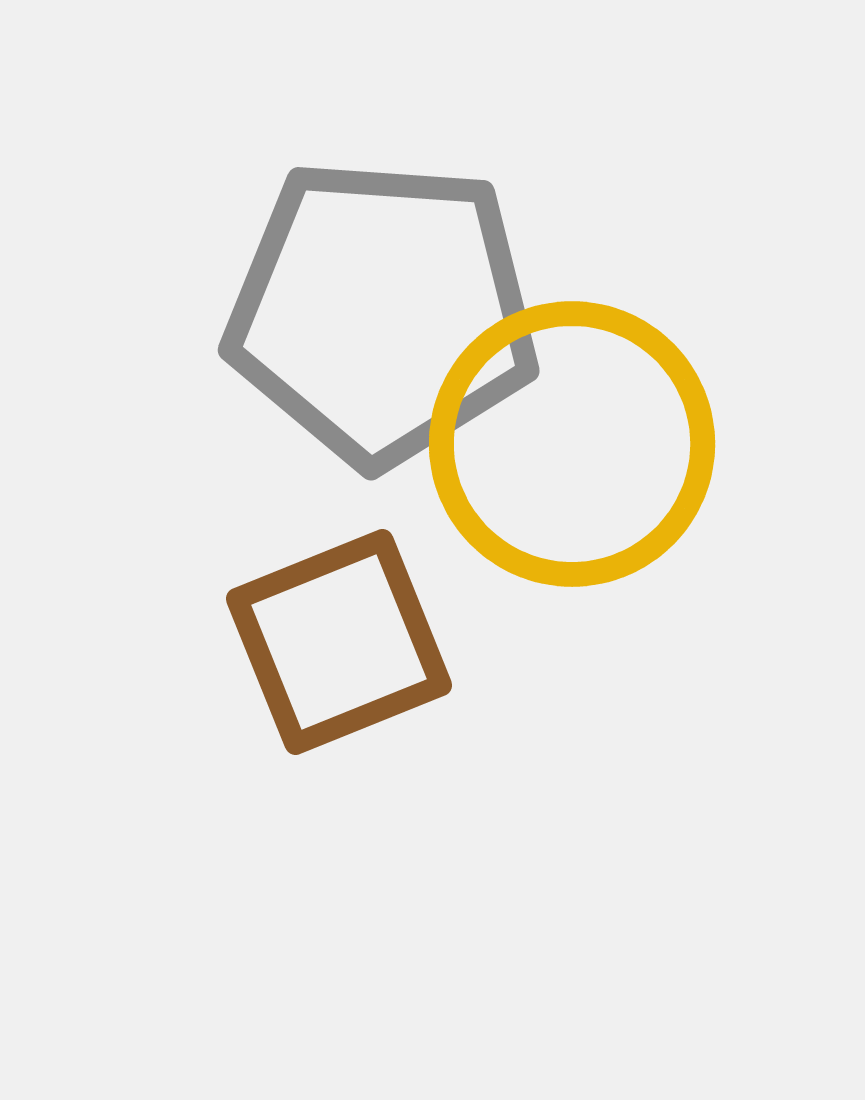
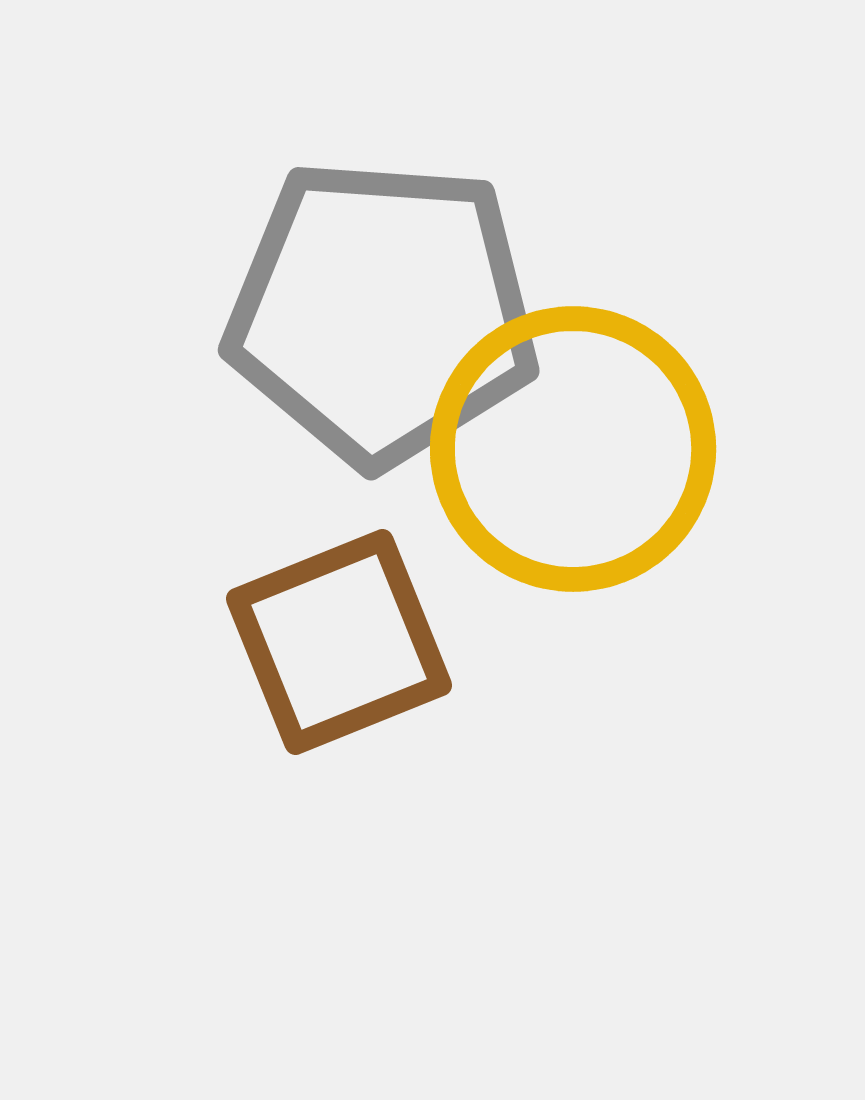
yellow circle: moved 1 px right, 5 px down
